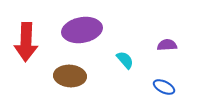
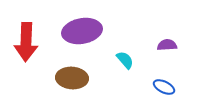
purple ellipse: moved 1 px down
brown ellipse: moved 2 px right, 2 px down
